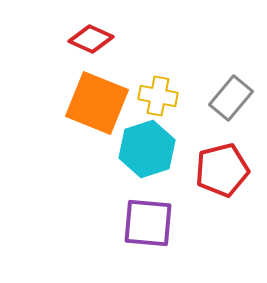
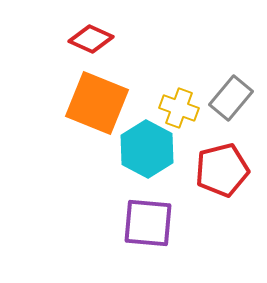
yellow cross: moved 21 px right, 12 px down; rotated 9 degrees clockwise
cyan hexagon: rotated 14 degrees counterclockwise
